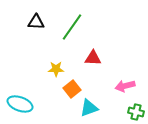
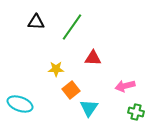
orange square: moved 1 px left, 1 px down
cyan triangle: rotated 36 degrees counterclockwise
